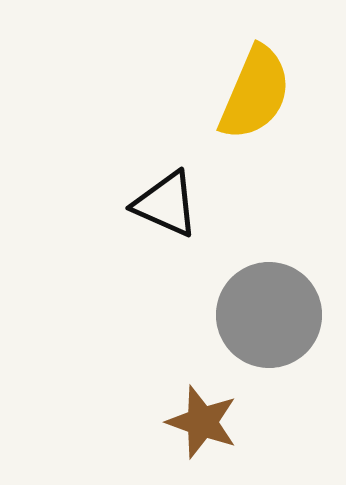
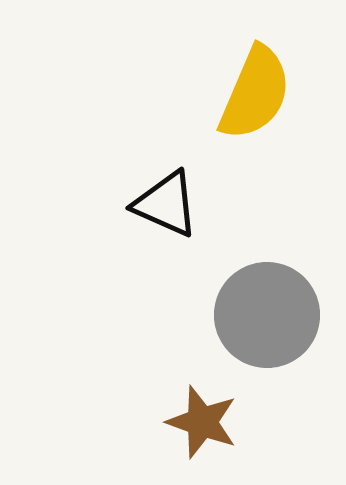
gray circle: moved 2 px left
